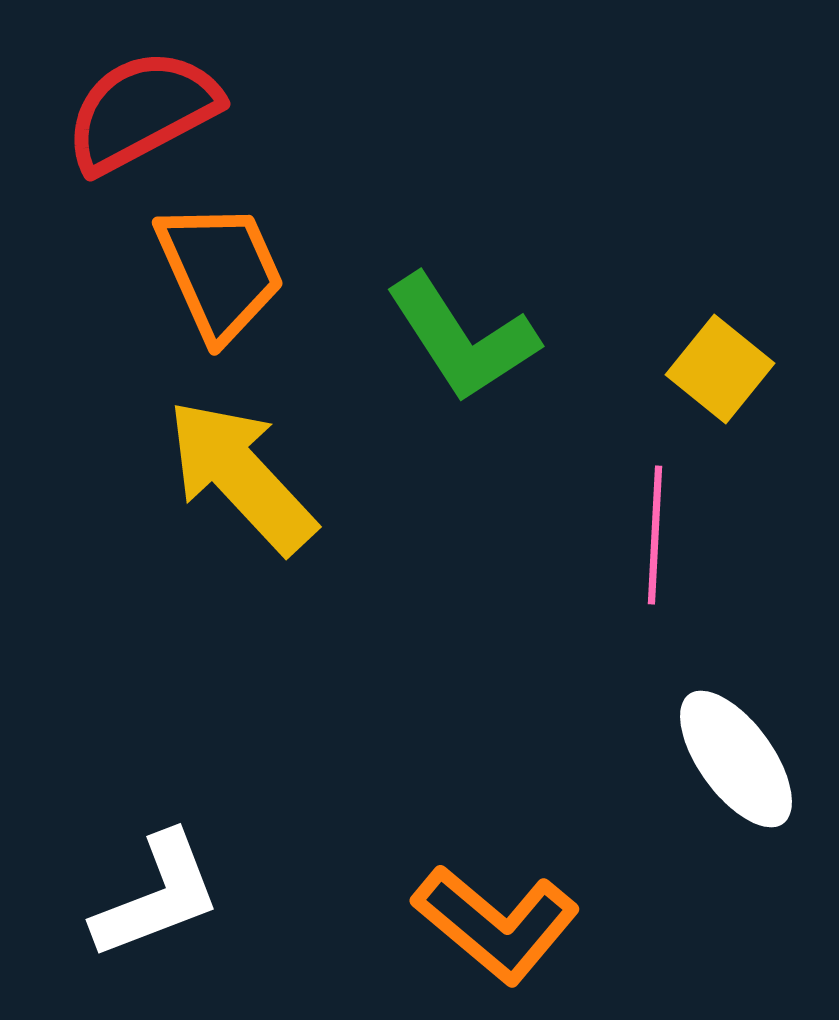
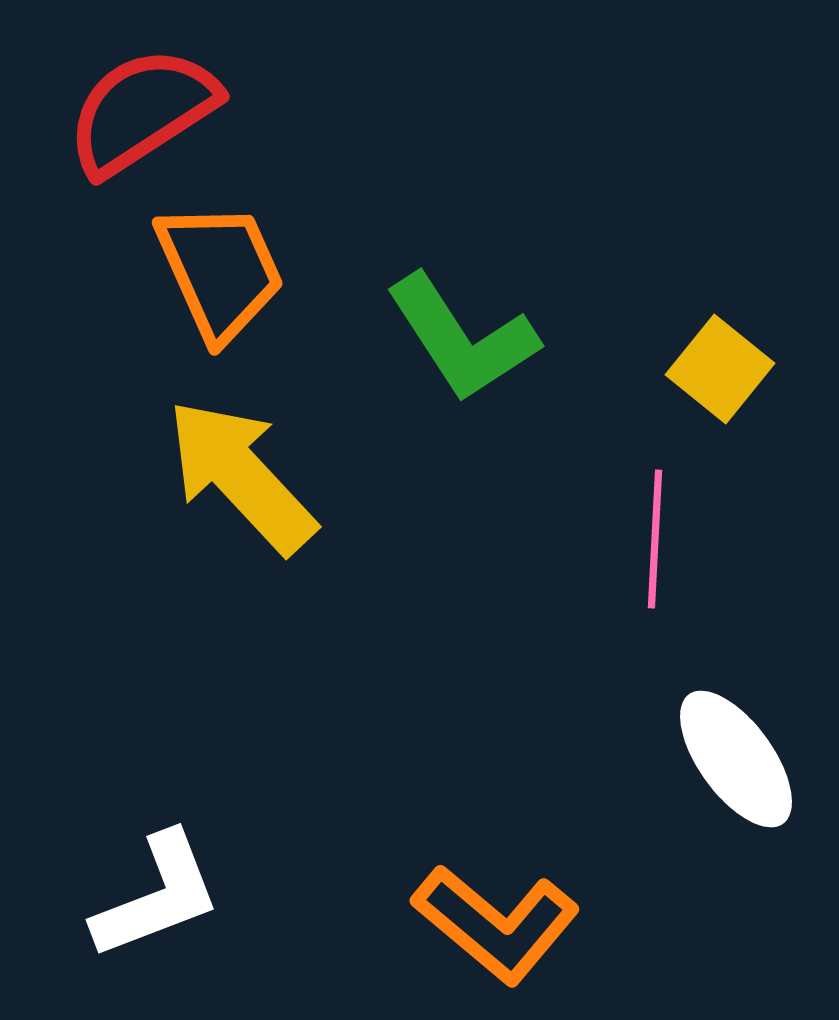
red semicircle: rotated 5 degrees counterclockwise
pink line: moved 4 px down
